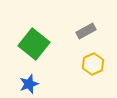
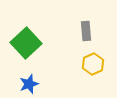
gray rectangle: rotated 66 degrees counterclockwise
green square: moved 8 px left, 1 px up; rotated 8 degrees clockwise
